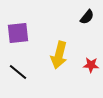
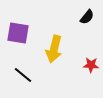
purple square: rotated 15 degrees clockwise
yellow arrow: moved 5 px left, 6 px up
black line: moved 5 px right, 3 px down
